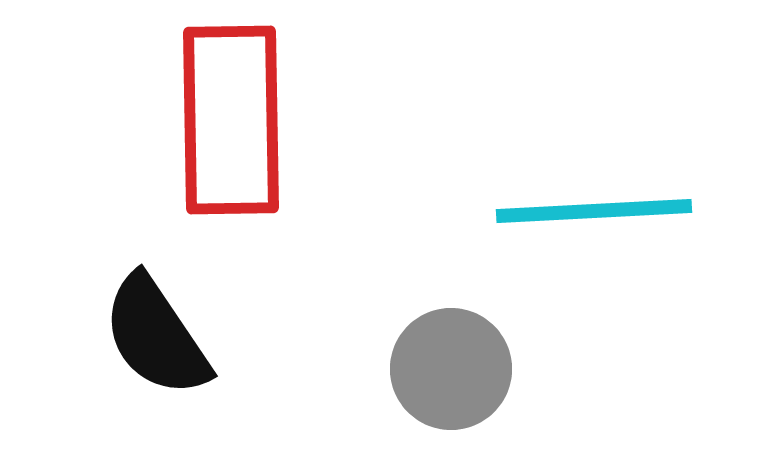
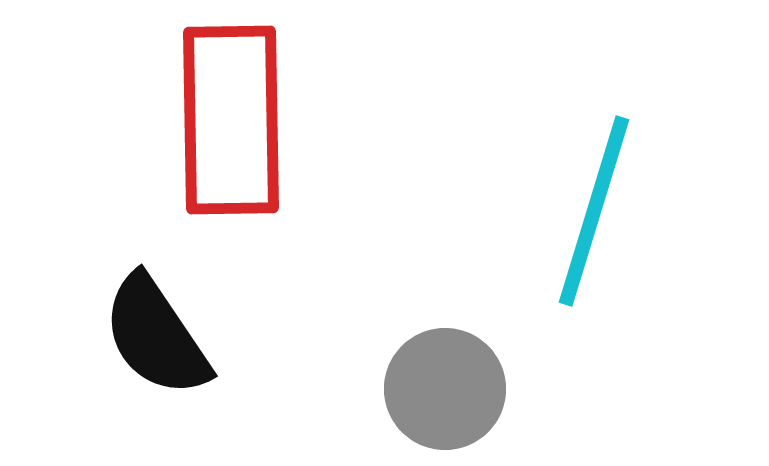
cyan line: rotated 70 degrees counterclockwise
gray circle: moved 6 px left, 20 px down
